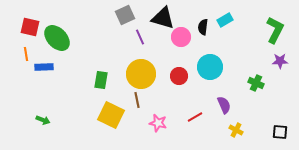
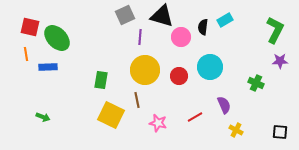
black triangle: moved 1 px left, 2 px up
purple line: rotated 28 degrees clockwise
blue rectangle: moved 4 px right
yellow circle: moved 4 px right, 4 px up
green arrow: moved 3 px up
